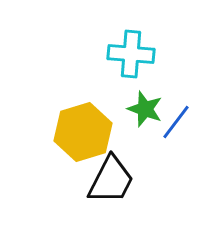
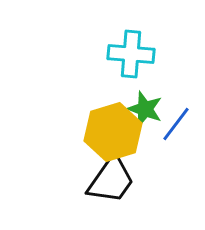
blue line: moved 2 px down
yellow hexagon: moved 30 px right
black trapezoid: rotated 8 degrees clockwise
